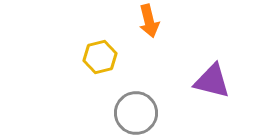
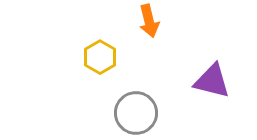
yellow hexagon: rotated 16 degrees counterclockwise
